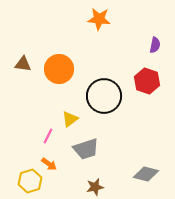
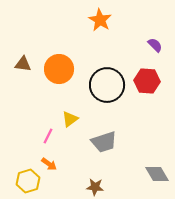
orange star: moved 1 px right, 1 px down; rotated 25 degrees clockwise
purple semicircle: rotated 56 degrees counterclockwise
red hexagon: rotated 15 degrees counterclockwise
black circle: moved 3 px right, 11 px up
gray trapezoid: moved 18 px right, 7 px up
gray diamond: moved 11 px right; rotated 45 degrees clockwise
yellow hexagon: moved 2 px left
brown star: rotated 18 degrees clockwise
